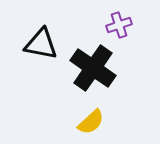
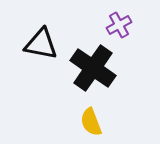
purple cross: rotated 10 degrees counterclockwise
yellow semicircle: rotated 112 degrees clockwise
